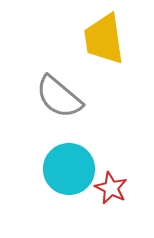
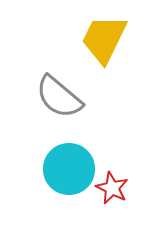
yellow trapezoid: rotated 34 degrees clockwise
red star: moved 1 px right
